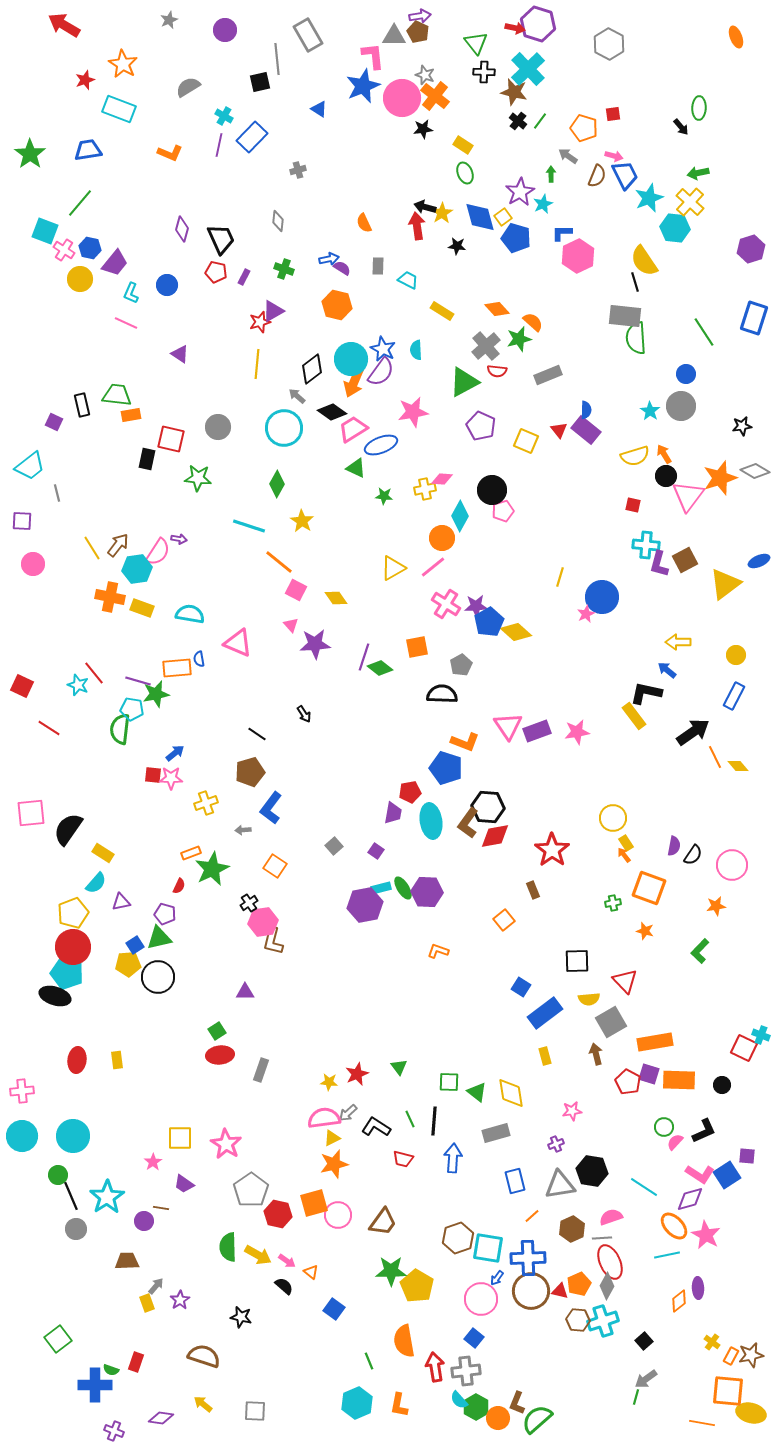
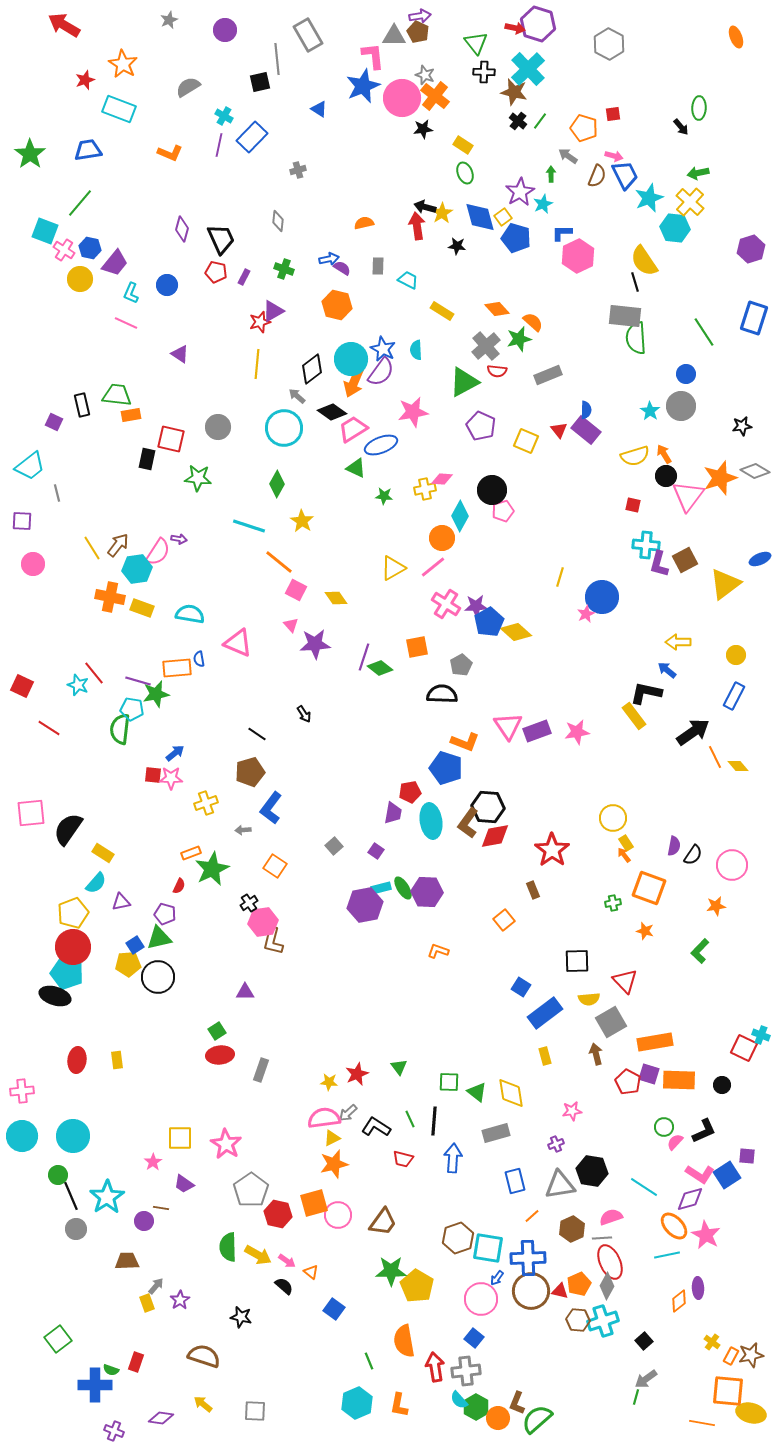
orange semicircle at (364, 223): rotated 102 degrees clockwise
blue ellipse at (759, 561): moved 1 px right, 2 px up
